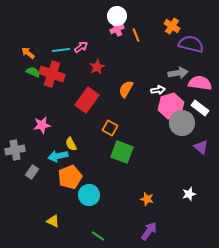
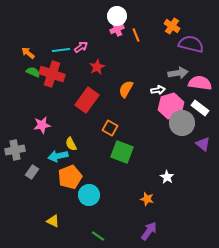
purple triangle: moved 2 px right, 3 px up
white star: moved 22 px left, 17 px up; rotated 24 degrees counterclockwise
